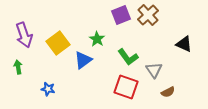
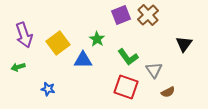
black triangle: rotated 42 degrees clockwise
blue triangle: rotated 36 degrees clockwise
green arrow: rotated 96 degrees counterclockwise
